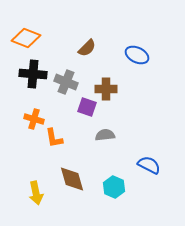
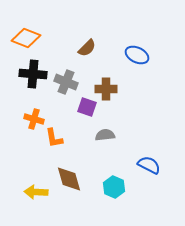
brown diamond: moved 3 px left
yellow arrow: moved 1 px up; rotated 105 degrees clockwise
